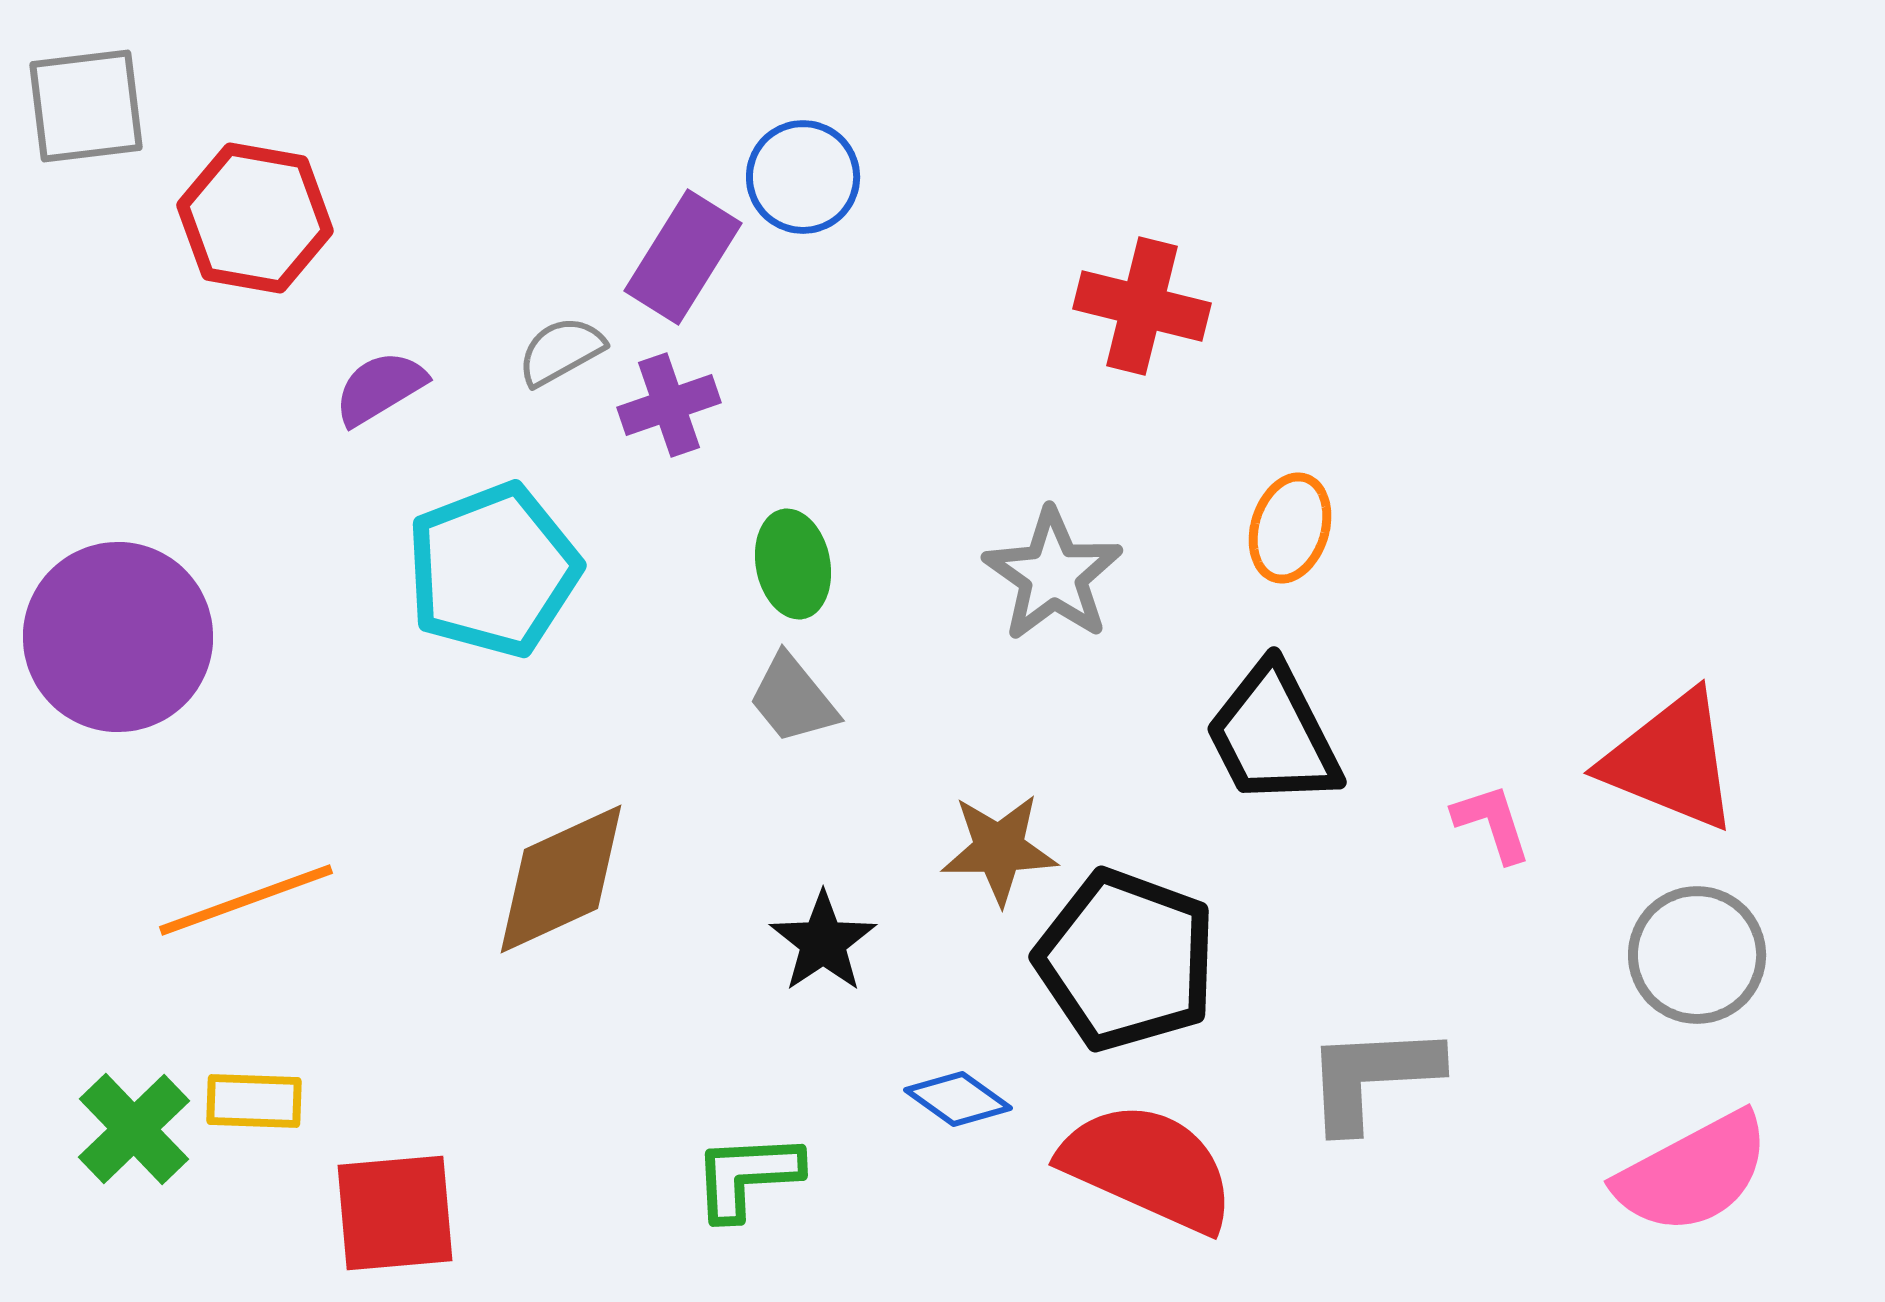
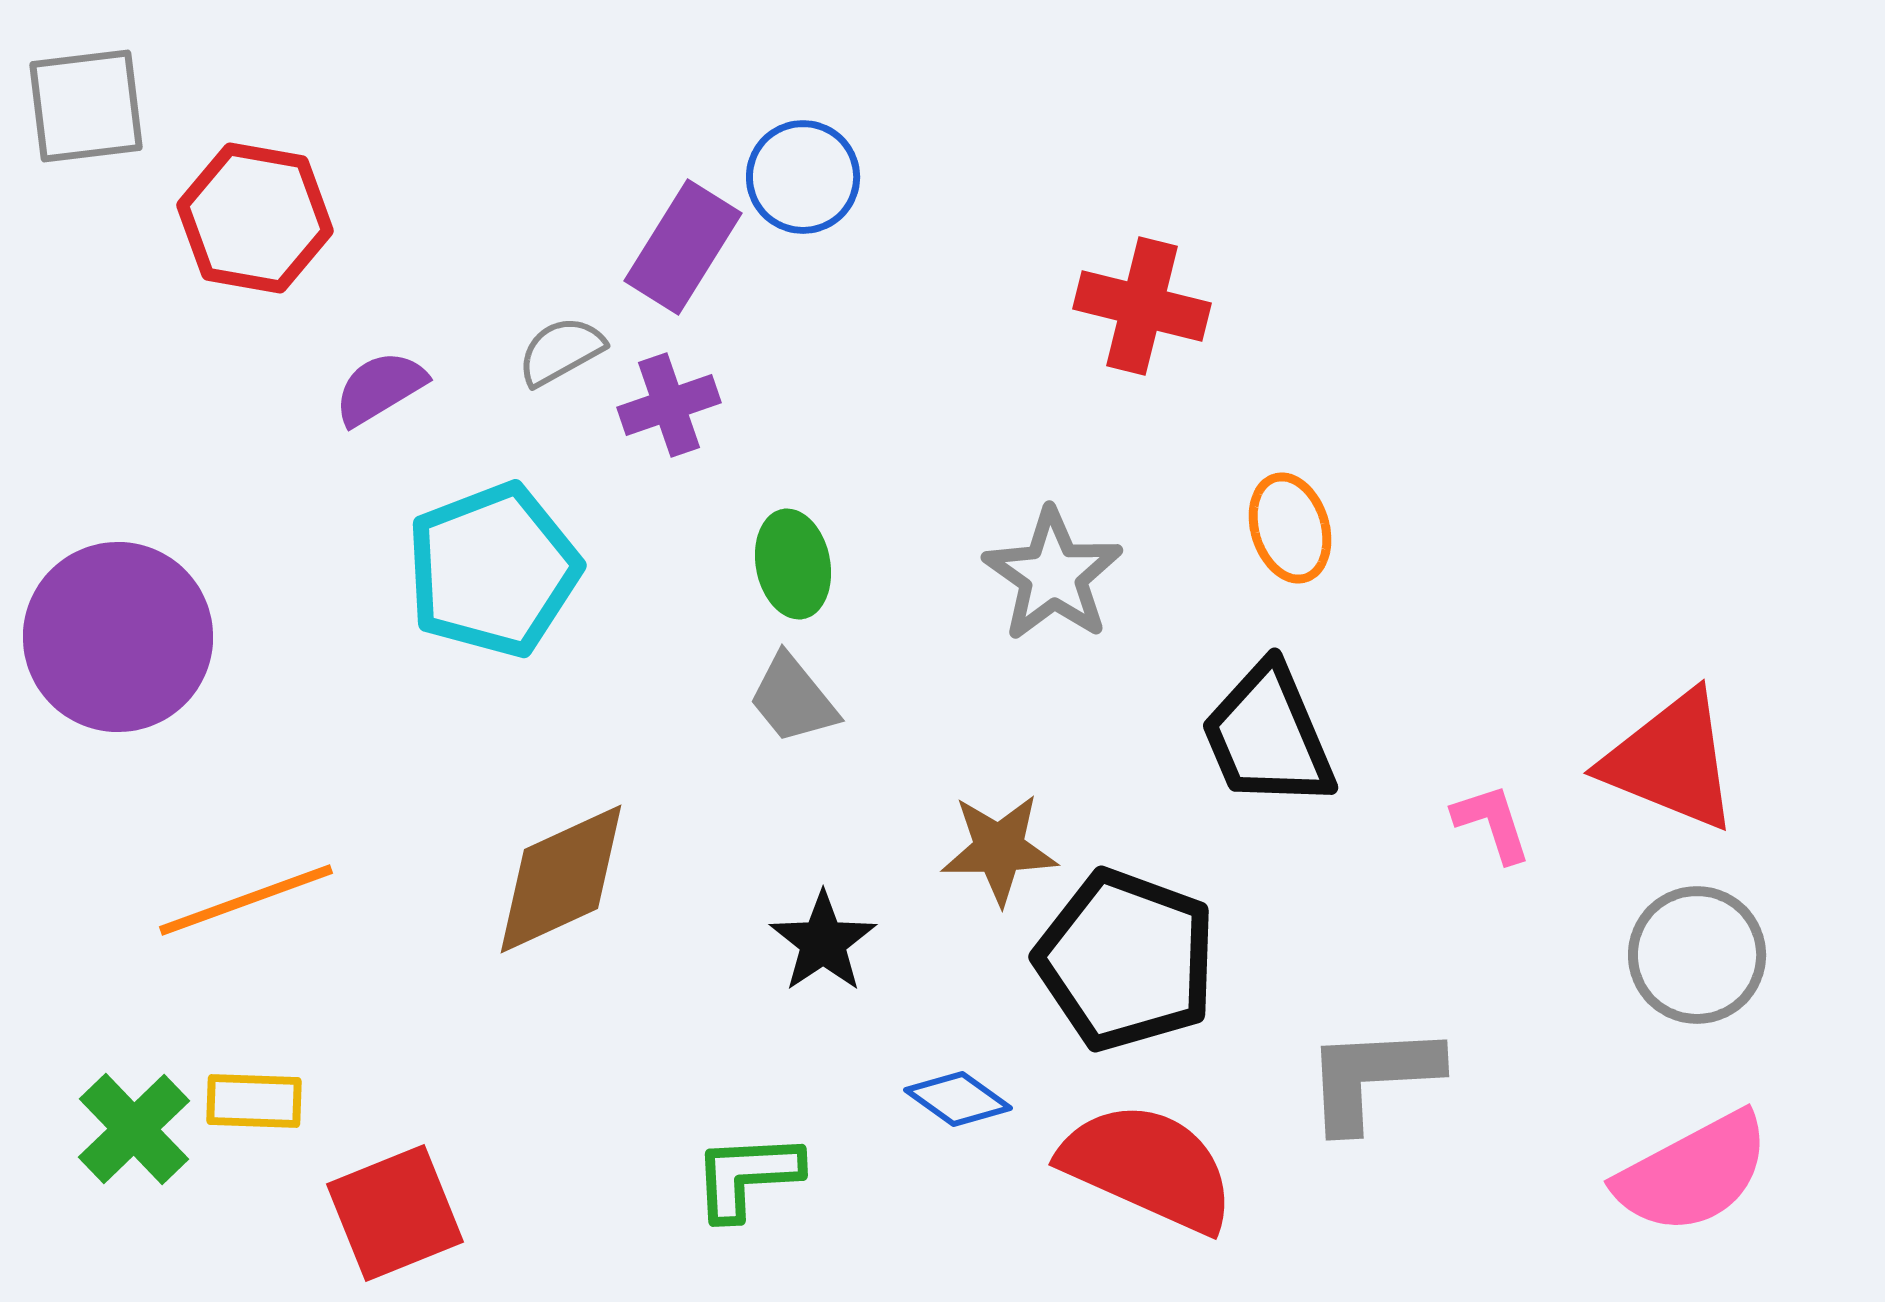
purple rectangle: moved 10 px up
orange ellipse: rotated 34 degrees counterclockwise
black trapezoid: moved 5 px left, 1 px down; rotated 4 degrees clockwise
red square: rotated 17 degrees counterclockwise
